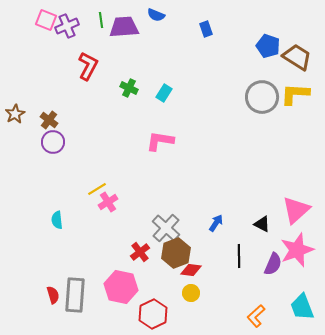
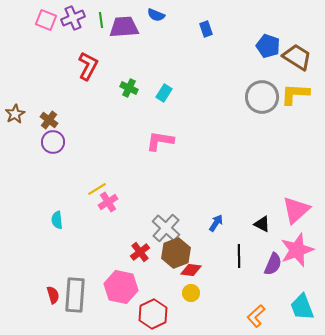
purple cross: moved 6 px right, 8 px up
